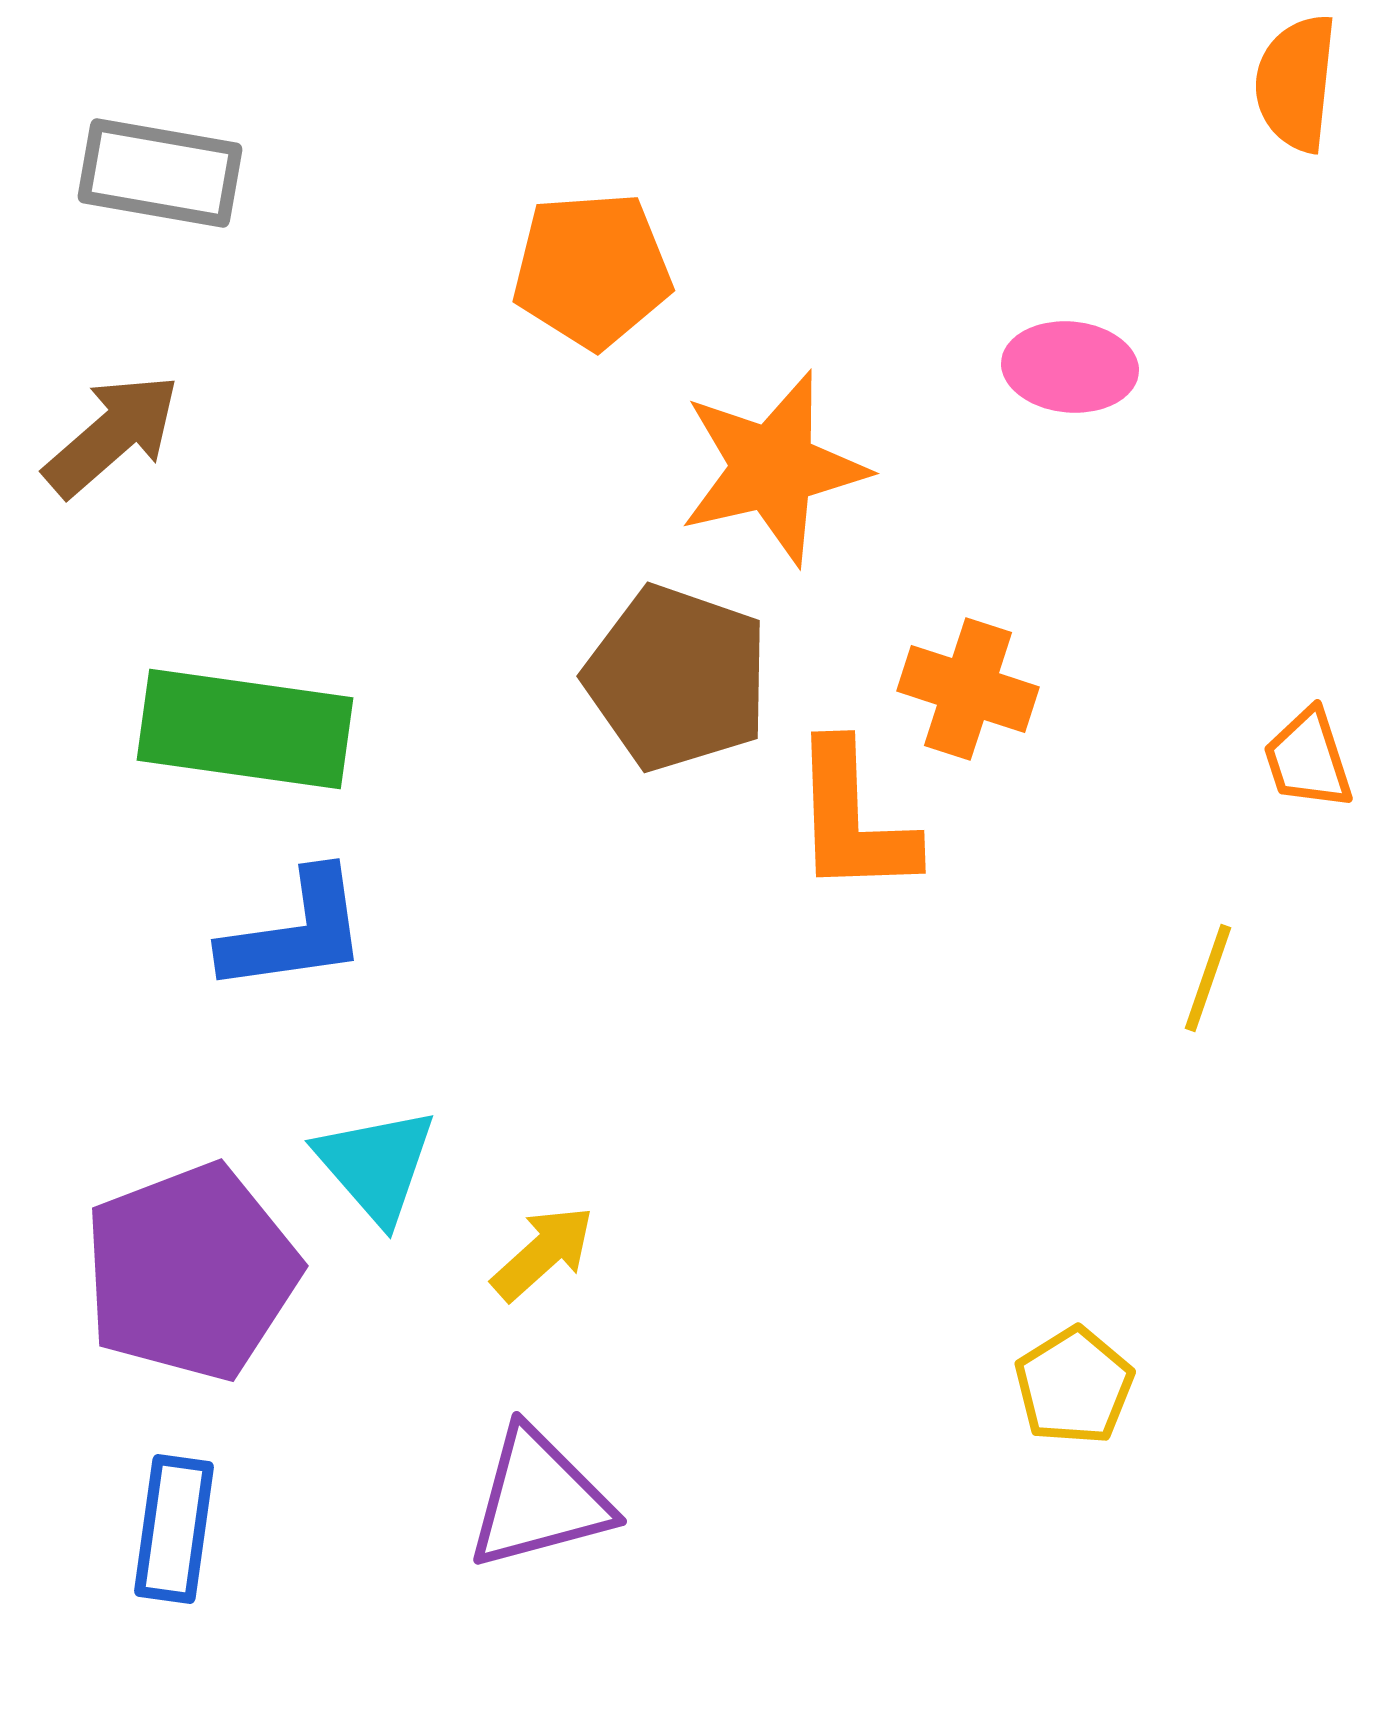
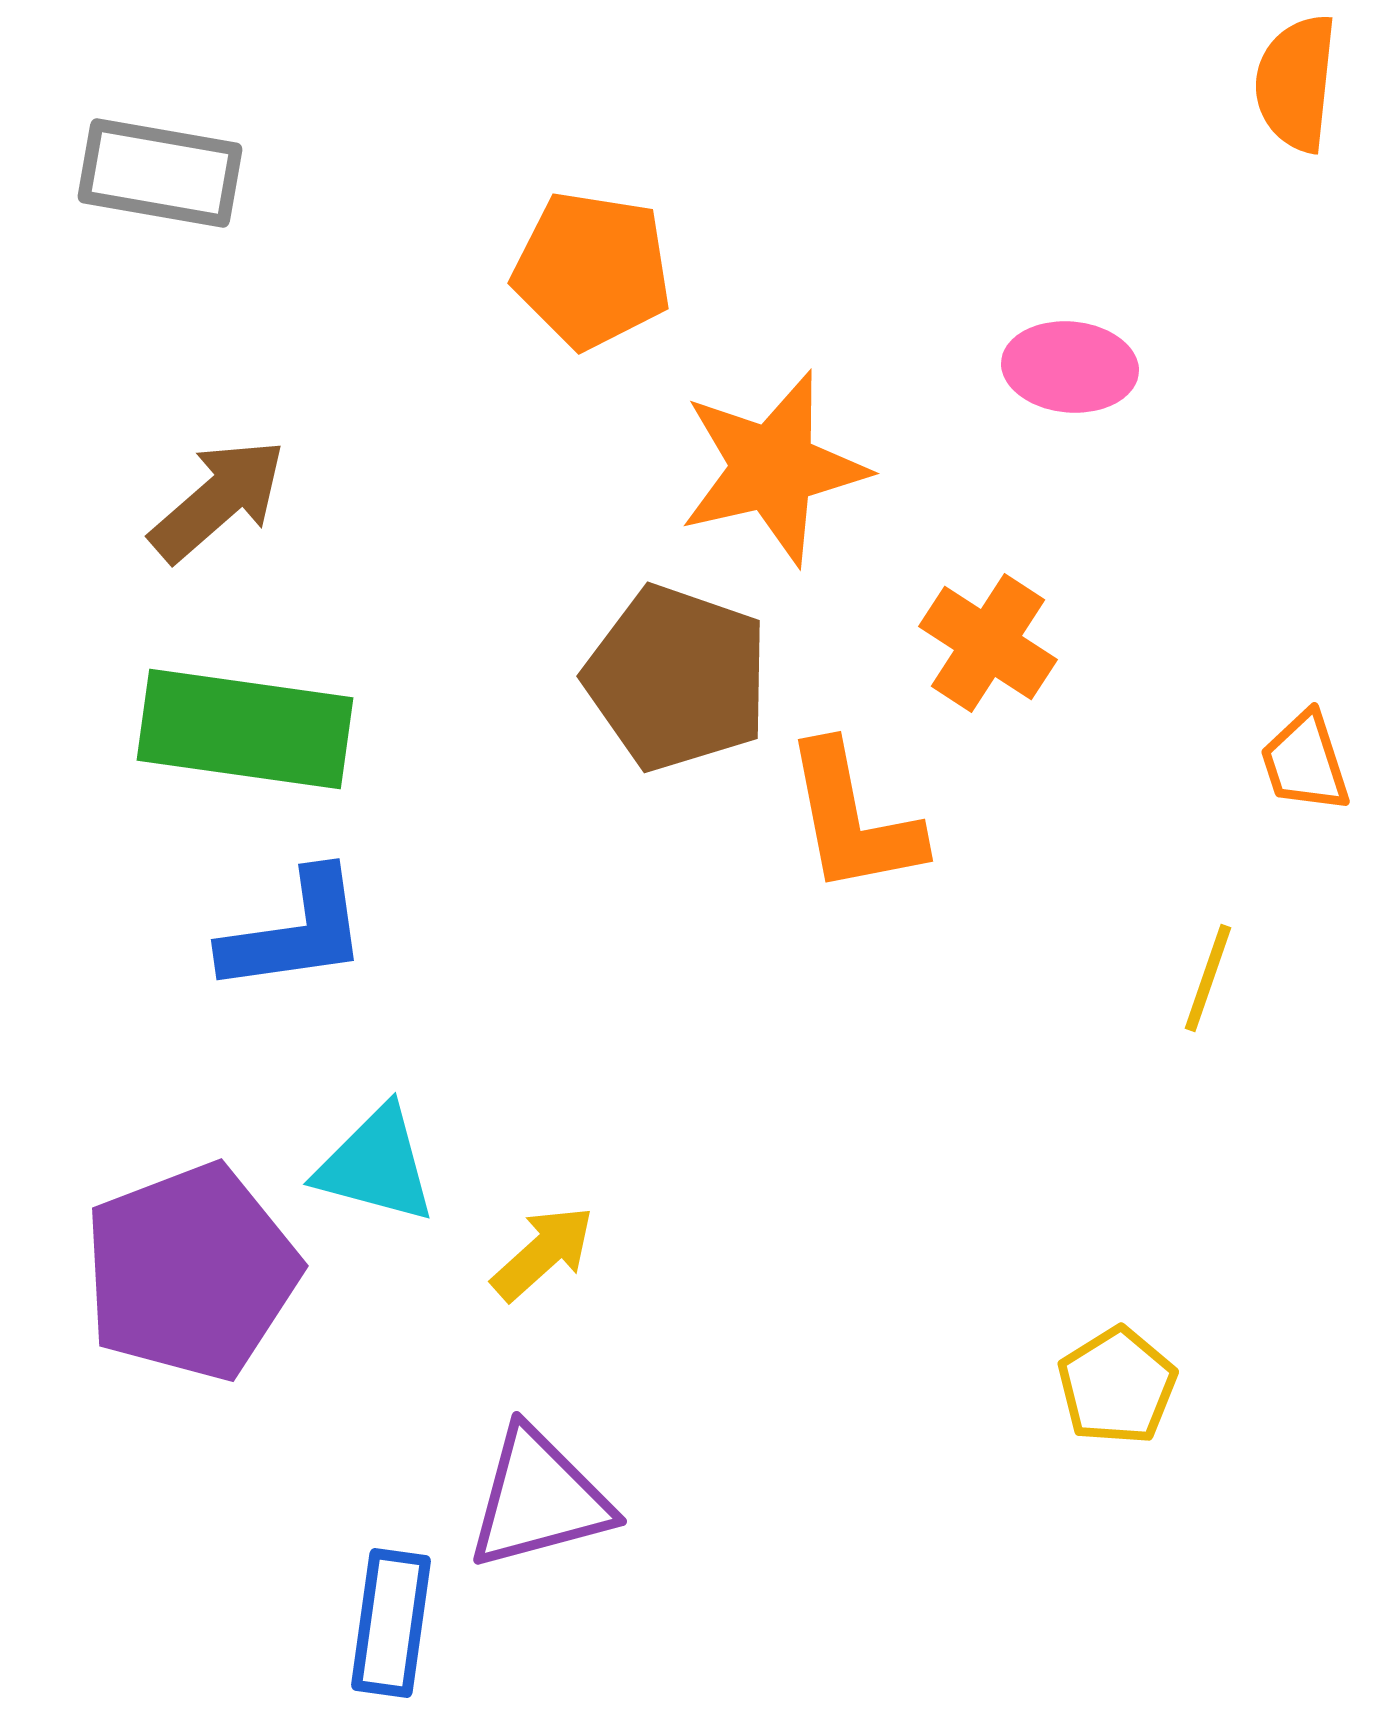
orange pentagon: rotated 13 degrees clockwise
brown arrow: moved 106 px right, 65 px down
orange cross: moved 20 px right, 46 px up; rotated 15 degrees clockwise
orange trapezoid: moved 3 px left, 3 px down
orange L-shape: rotated 9 degrees counterclockwise
cyan triangle: rotated 34 degrees counterclockwise
yellow pentagon: moved 43 px right
blue rectangle: moved 217 px right, 94 px down
